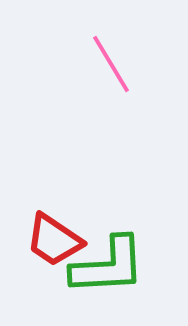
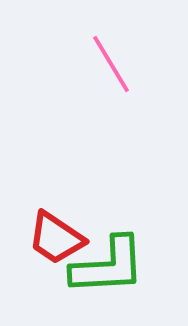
red trapezoid: moved 2 px right, 2 px up
